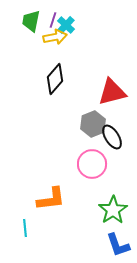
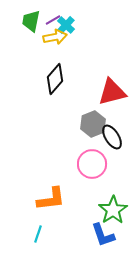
purple line: rotated 42 degrees clockwise
cyan line: moved 13 px right, 6 px down; rotated 24 degrees clockwise
blue L-shape: moved 15 px left, 10 px up
